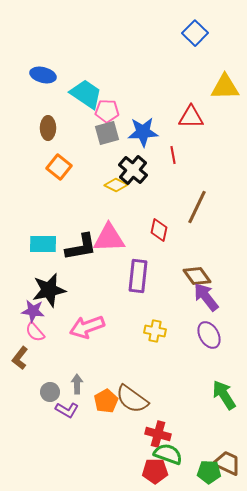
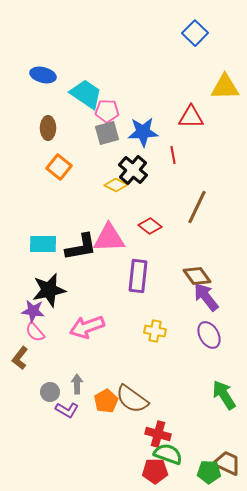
red diamond: moved 9 px left, 4 px up; rotated 65 degrees counterclockwise
